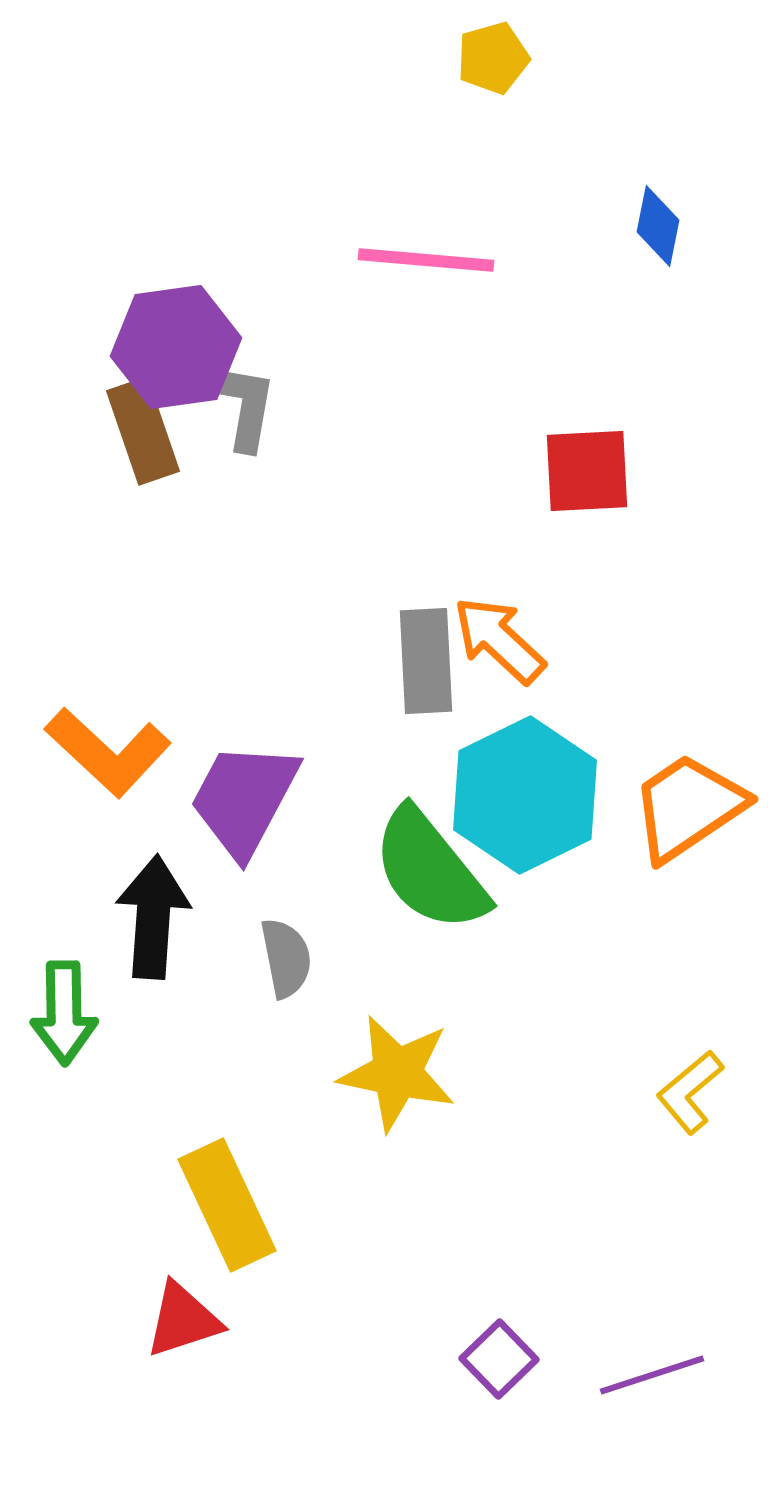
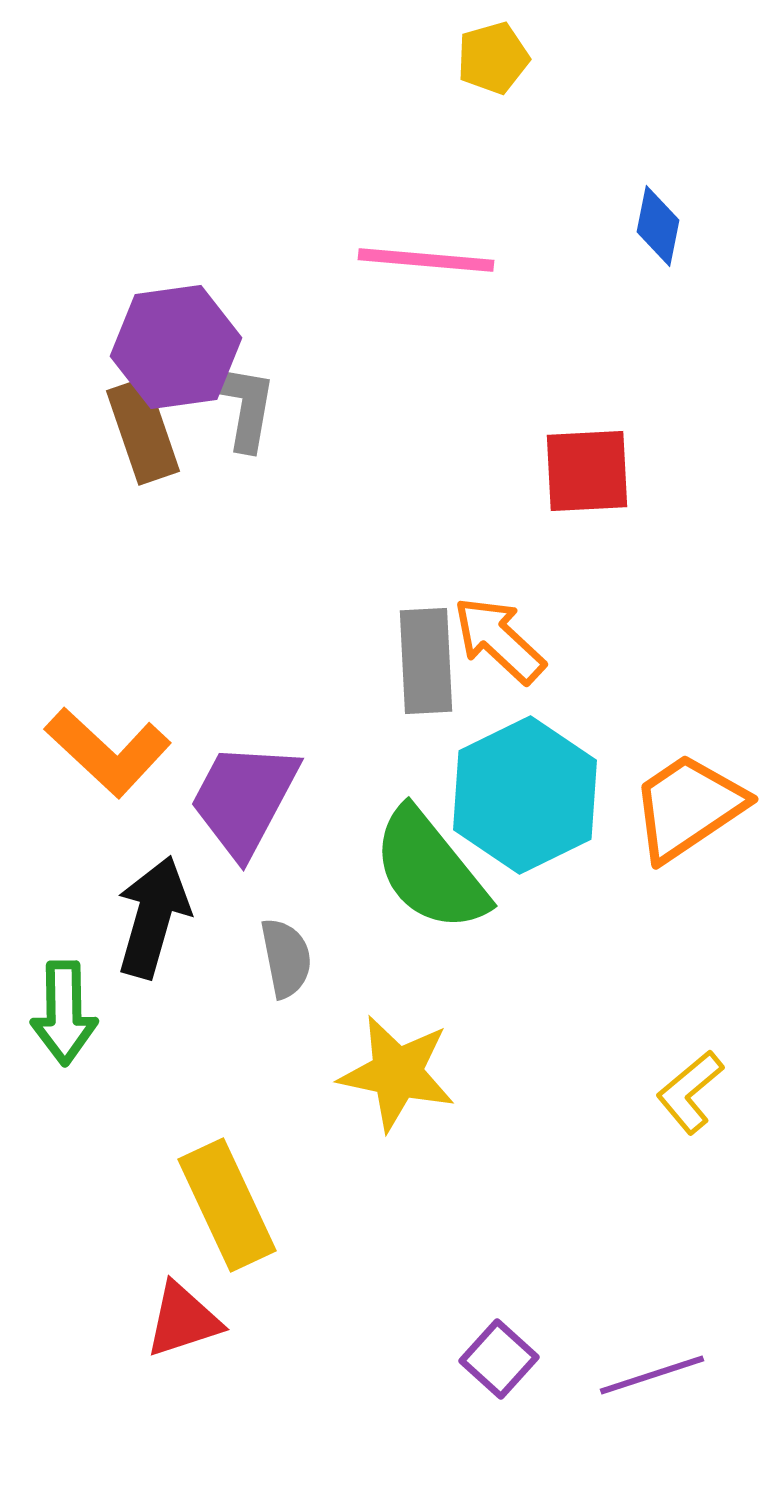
black arrow: rotated 12 degrees clockwise
purple square: rotated 4 degrees counterclockwise
